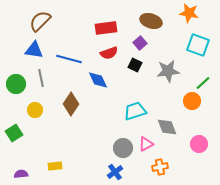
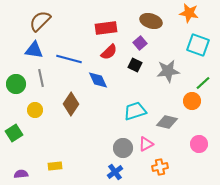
red semicircle: moved 1 px up; rotated 24 degrees counterclockwise
gray diamond: moved 5 px up; rotated 55 degrees counterclockwise
